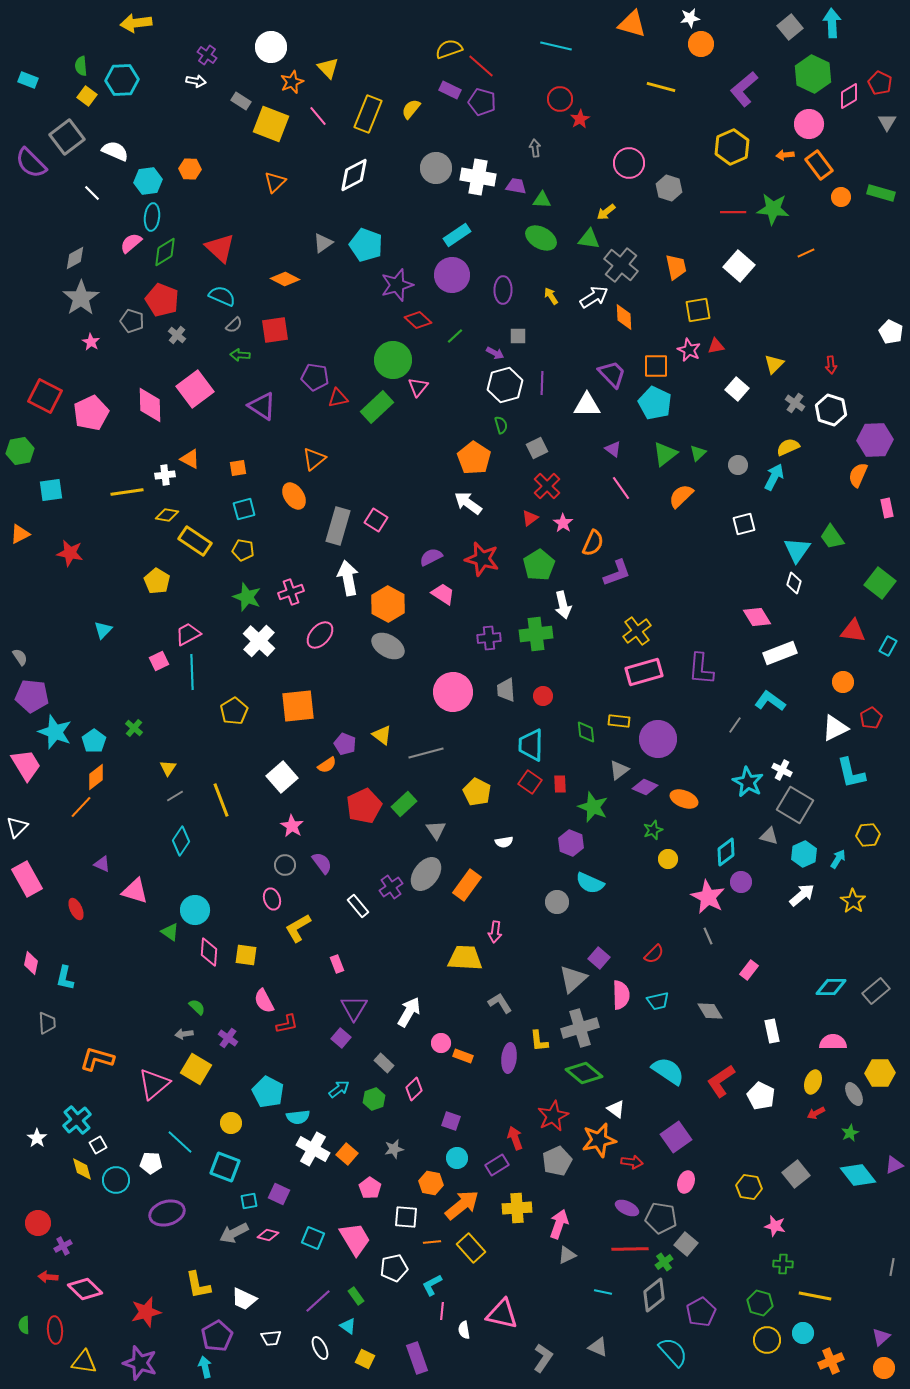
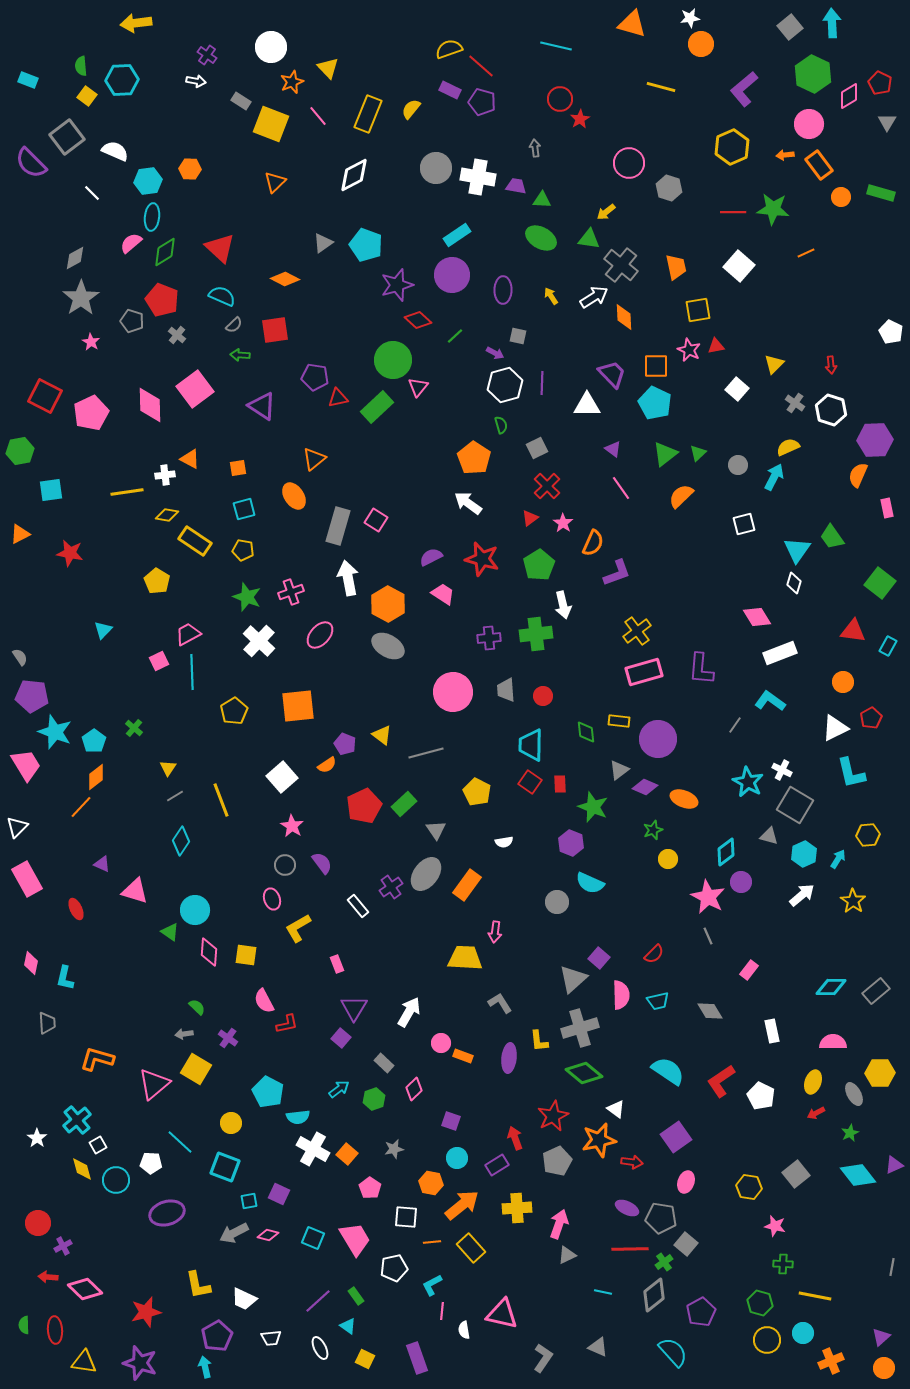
gray square at (518, 336): rotated 12 degrees clockwise
